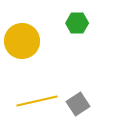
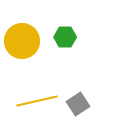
green hexagon: moved 12 px left, 14 px down
